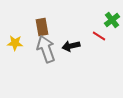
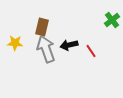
brown rectangle: rotated 24 degrees clockwise
red line: moved 8 px left, 15 px down; rotated 24 degrees clockwise
black arrow: moved 2 px left, 1 px up
